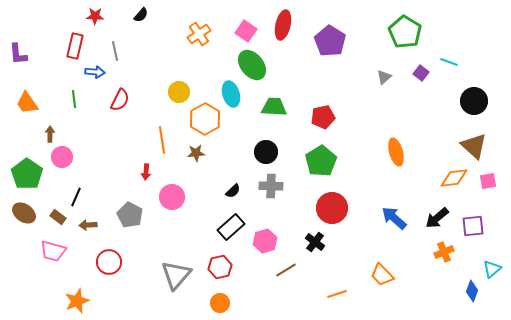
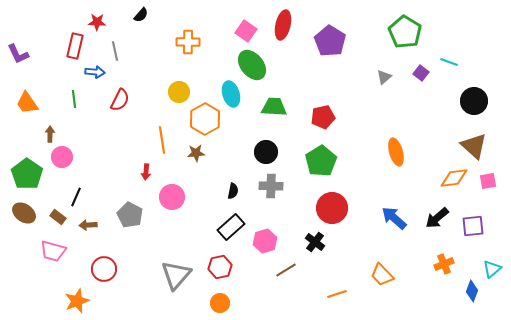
red star at (95, 16): moved 2 px right, 6 px down
orange cross at (199, 34): moved 11 px left, 8 px down; rotated 35 degrees clockwise
purple L-shape at (18, 54): rotated 20 degrees counterclockwise
black semicircle at (233, 191): rotated 35 degrees counterclockwise
orange cross at (444, 252): moved 12 px down
red circle at (109, 262): moved 5 px left, 7 px down
